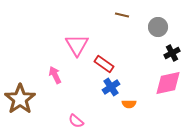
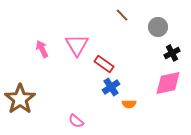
brown line: rotated 32 degrees clockwise
pink arrow: moved 13 px left, 26 px up
